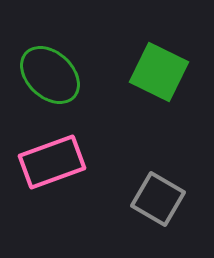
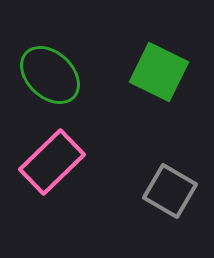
pink rectangle: rotated 24 degrees counterclockwise
gray square: moved 12 px right, 8 px up
